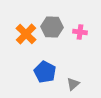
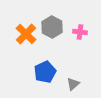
gray hexagon: rotated 25 degrees clockwise
blue pentagon: rotated 20 degrees clockwise
